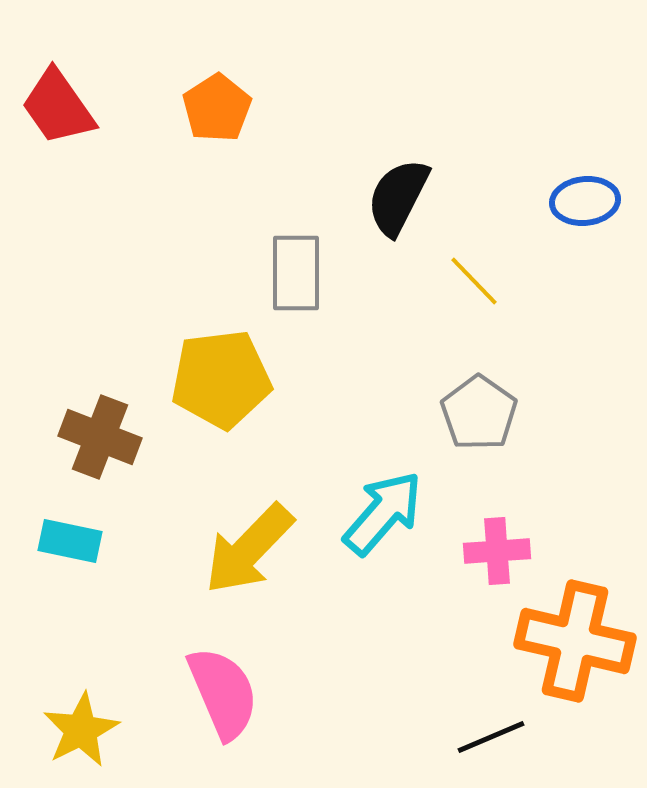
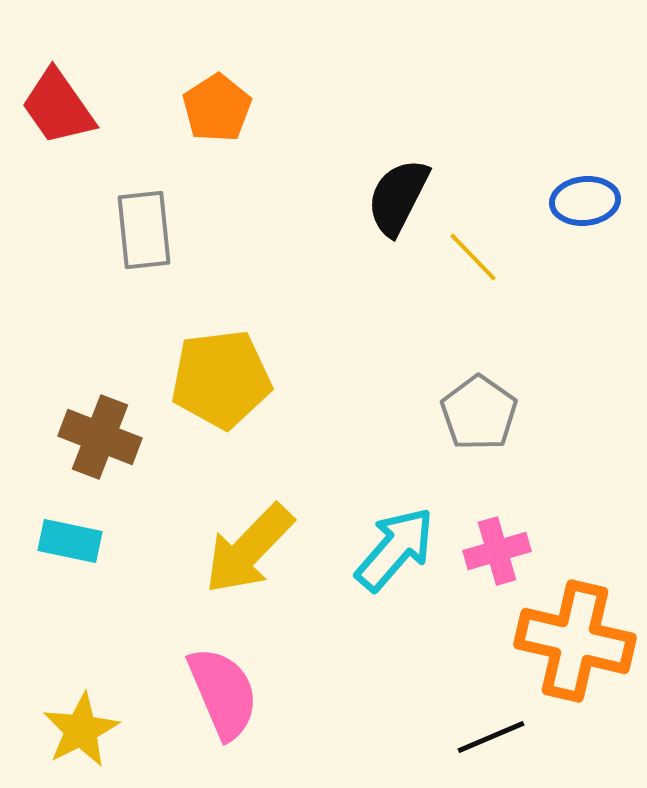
gray rectangle: moved 152 px left, 43 px up; rotated 6 degrees counterclockwise
yellow line: moved 1 px left, 24 px up
cyan arrow: moved 12 px right, 36 px down
pink cross: rotated 12 degrees counterclockwise
